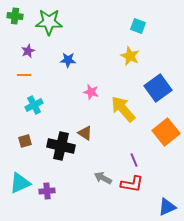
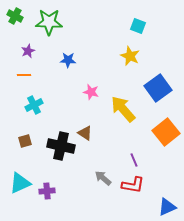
green cross: rotated 21 degrees clockwise
gray arrow: rotated 12 degrees clockwise
red L-shape: moved 1 px right, 1 px down
